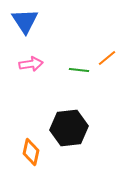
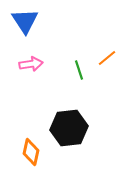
green line: rotated 66 degrees clockwise
